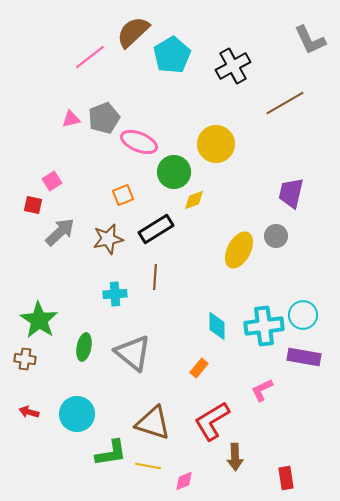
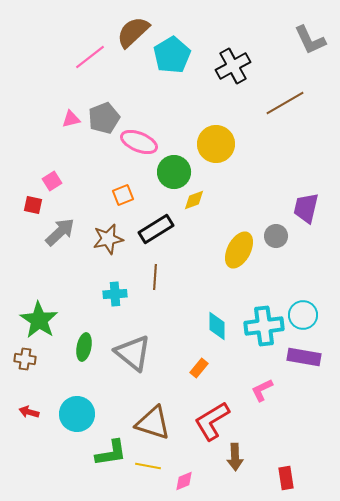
purple trapezoid at (291, 193): moved 15 px right, 15 px down
